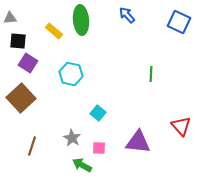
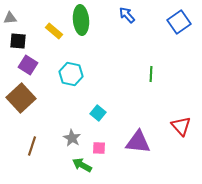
blue square: rotated 30 degrees clockwise
purple square: moved 2 px down
